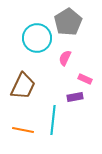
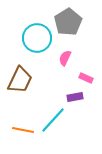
pink rectangle: moved 1 px right, 1 px up
brown trapezoid: moved 3 px left, 6 px up
cyan line: rotated 36 degrees clockwise
